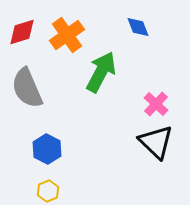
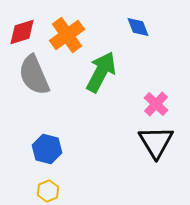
gray semicircle: moved 7 px right, 13 px up
black triangle: rotated 15 degrees clockwise
blue hexagon: rotated 12 degrees counterclockwise
